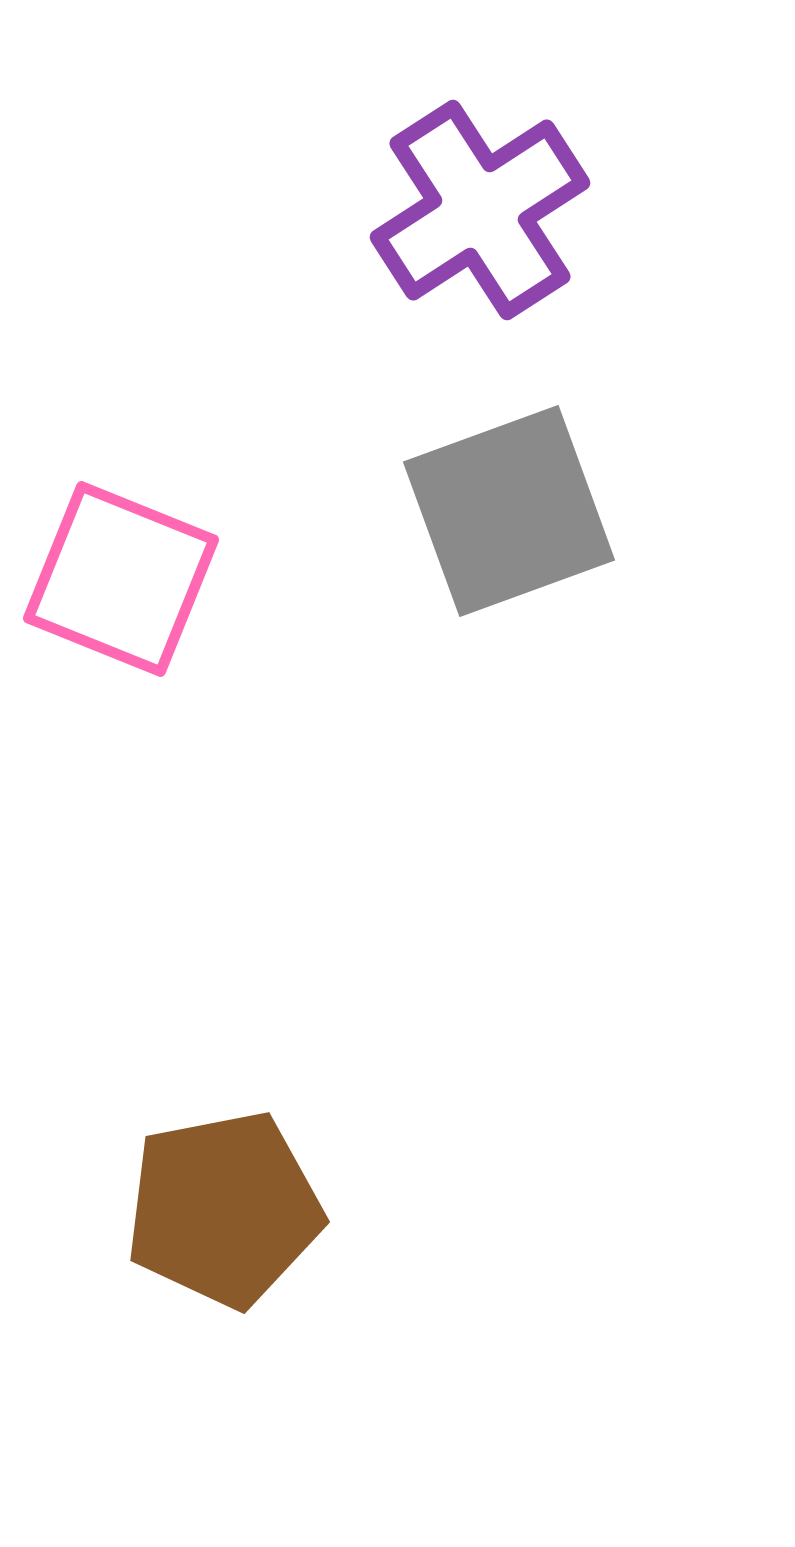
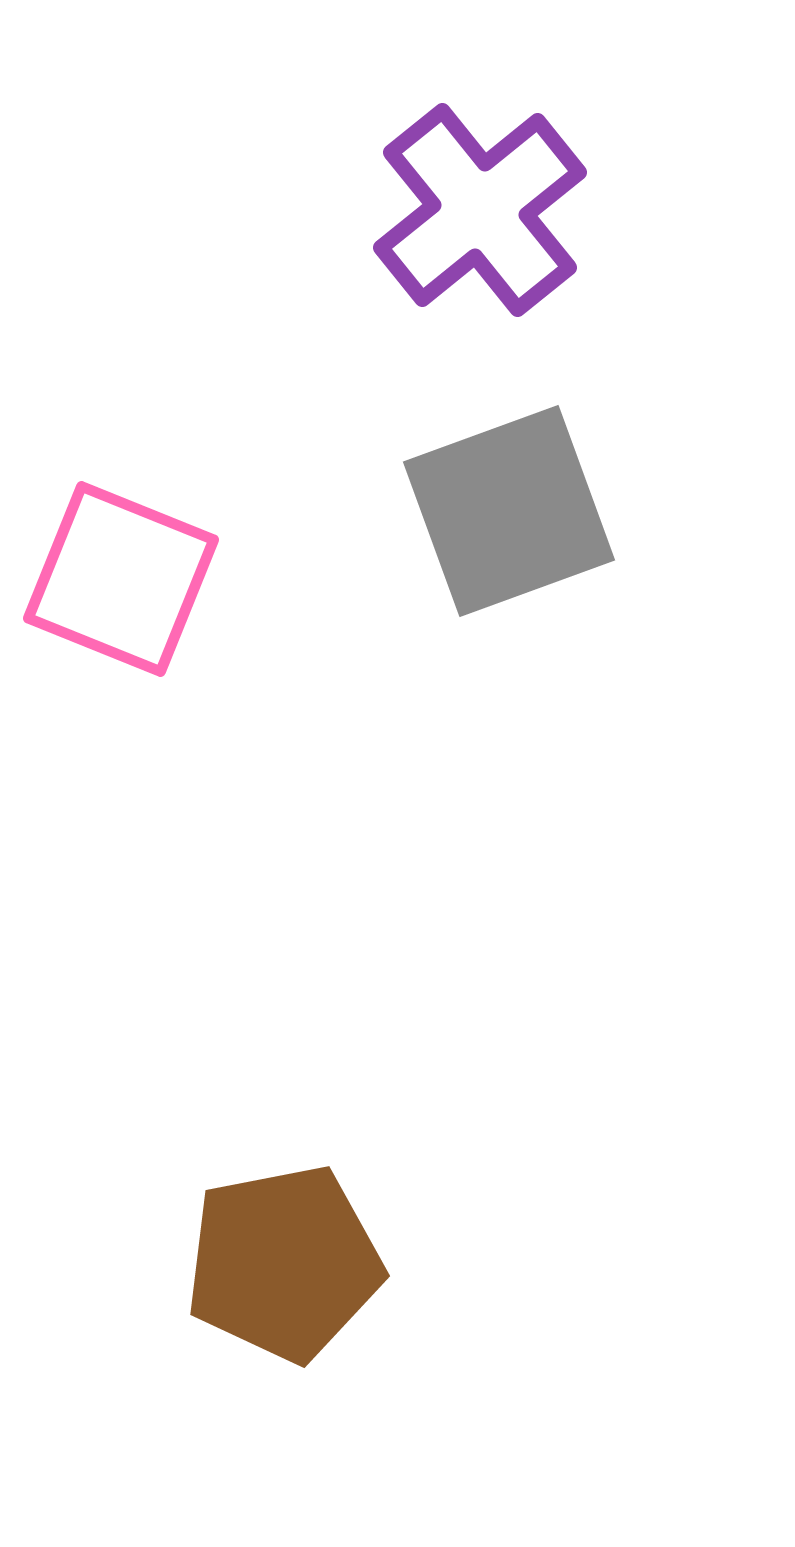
purple cross: rotated 6 degrees counterclockwise
brown pentagon: moved 60 px right, 54 px down
